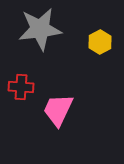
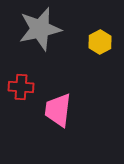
gray star: rotated 6 degrees counterclockwise
pink trapezoid: rotated 18 degrees counterclockwise
